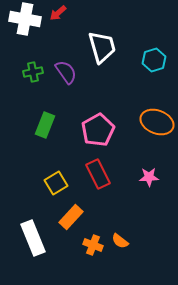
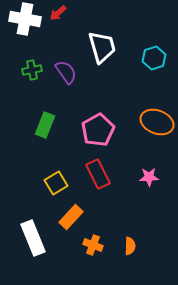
cyan hexagon: moved 2 px up
green cross: moved 1 px left, 2 px up
orange semicircle: moved 10 px right, 5 px down; rotated 126 degrees counterclockwise
